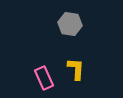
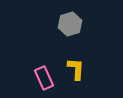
gray hexagon: rotated 25 degrees counterclockwise
